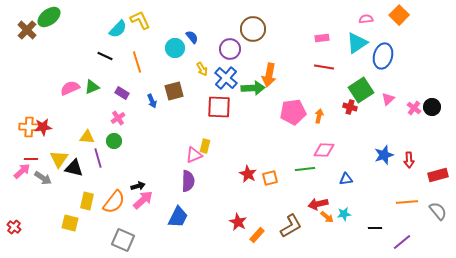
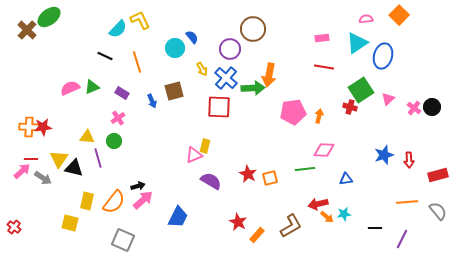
purple semicircle at (188, 181): moved 23 px right; rotated 60 degrees counterclockwise
purple line at (402, 242): moved 3 px up; rotated 24 degrees counterclockwise
